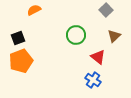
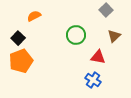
orange semicircle: moved 6 px down
black square: rotated 24 degrees counterclockwise
red triangle: rotated 28 degrees counterclockwise
